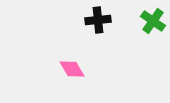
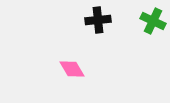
green cross: rotated 10 degrees counterclockwise
